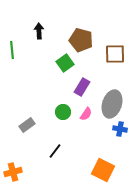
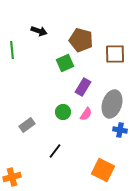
black arrow: rotated 112 degrees clockwise
green square: rotated 12 degrees clockwise
purple rectangle: moved 1 px right
blue cross: moved 1 px down
orange cross: moved 1 px left, 5 px down
